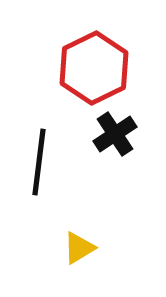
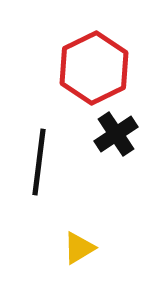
black cross: moved 1 px right
